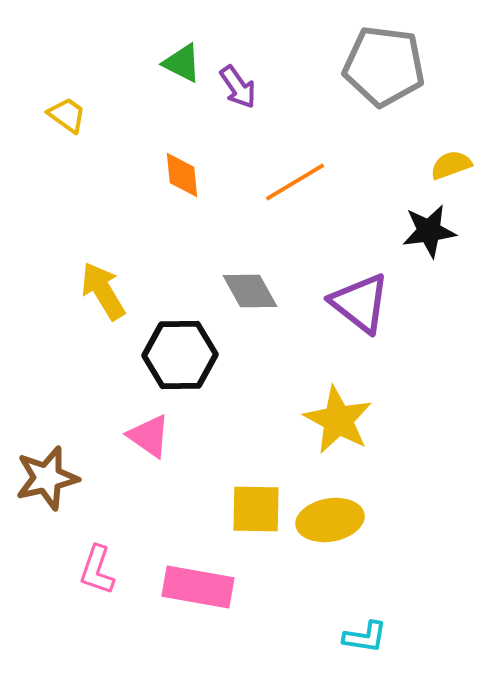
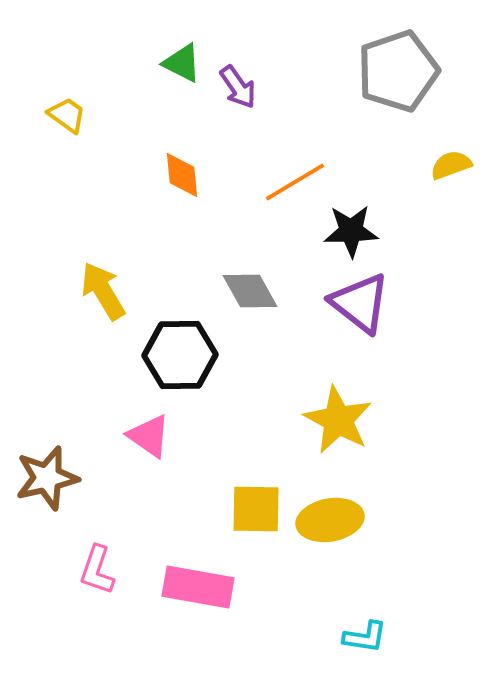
gray pentagon: moved 14 px right, 5 px down; rotated 26 degrees counterclockwise
black star: moved 78 px left; rotated 6 degrees clockwise
